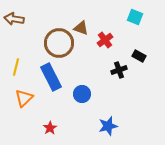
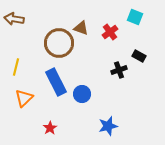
red cross: moved 5 px right, 8 px up
blue rectangle: moved 5 px right, 5 px down
